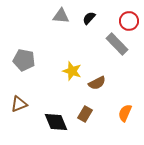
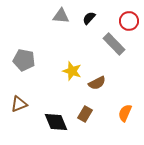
gray rectangle: moved 3 px left
